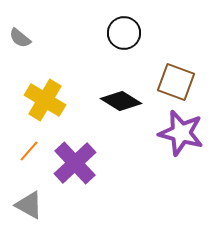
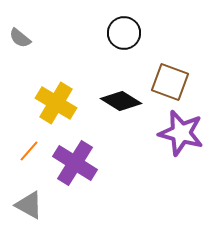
brown square: moved 6 px left
yellow cross: moved 11 px right, 3 px down
purple cross: rotated 15 degrees counterclockwise
